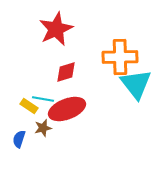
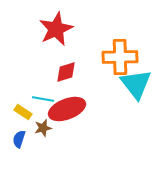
yellow rectangle: moved 6 px left, 6 px down
